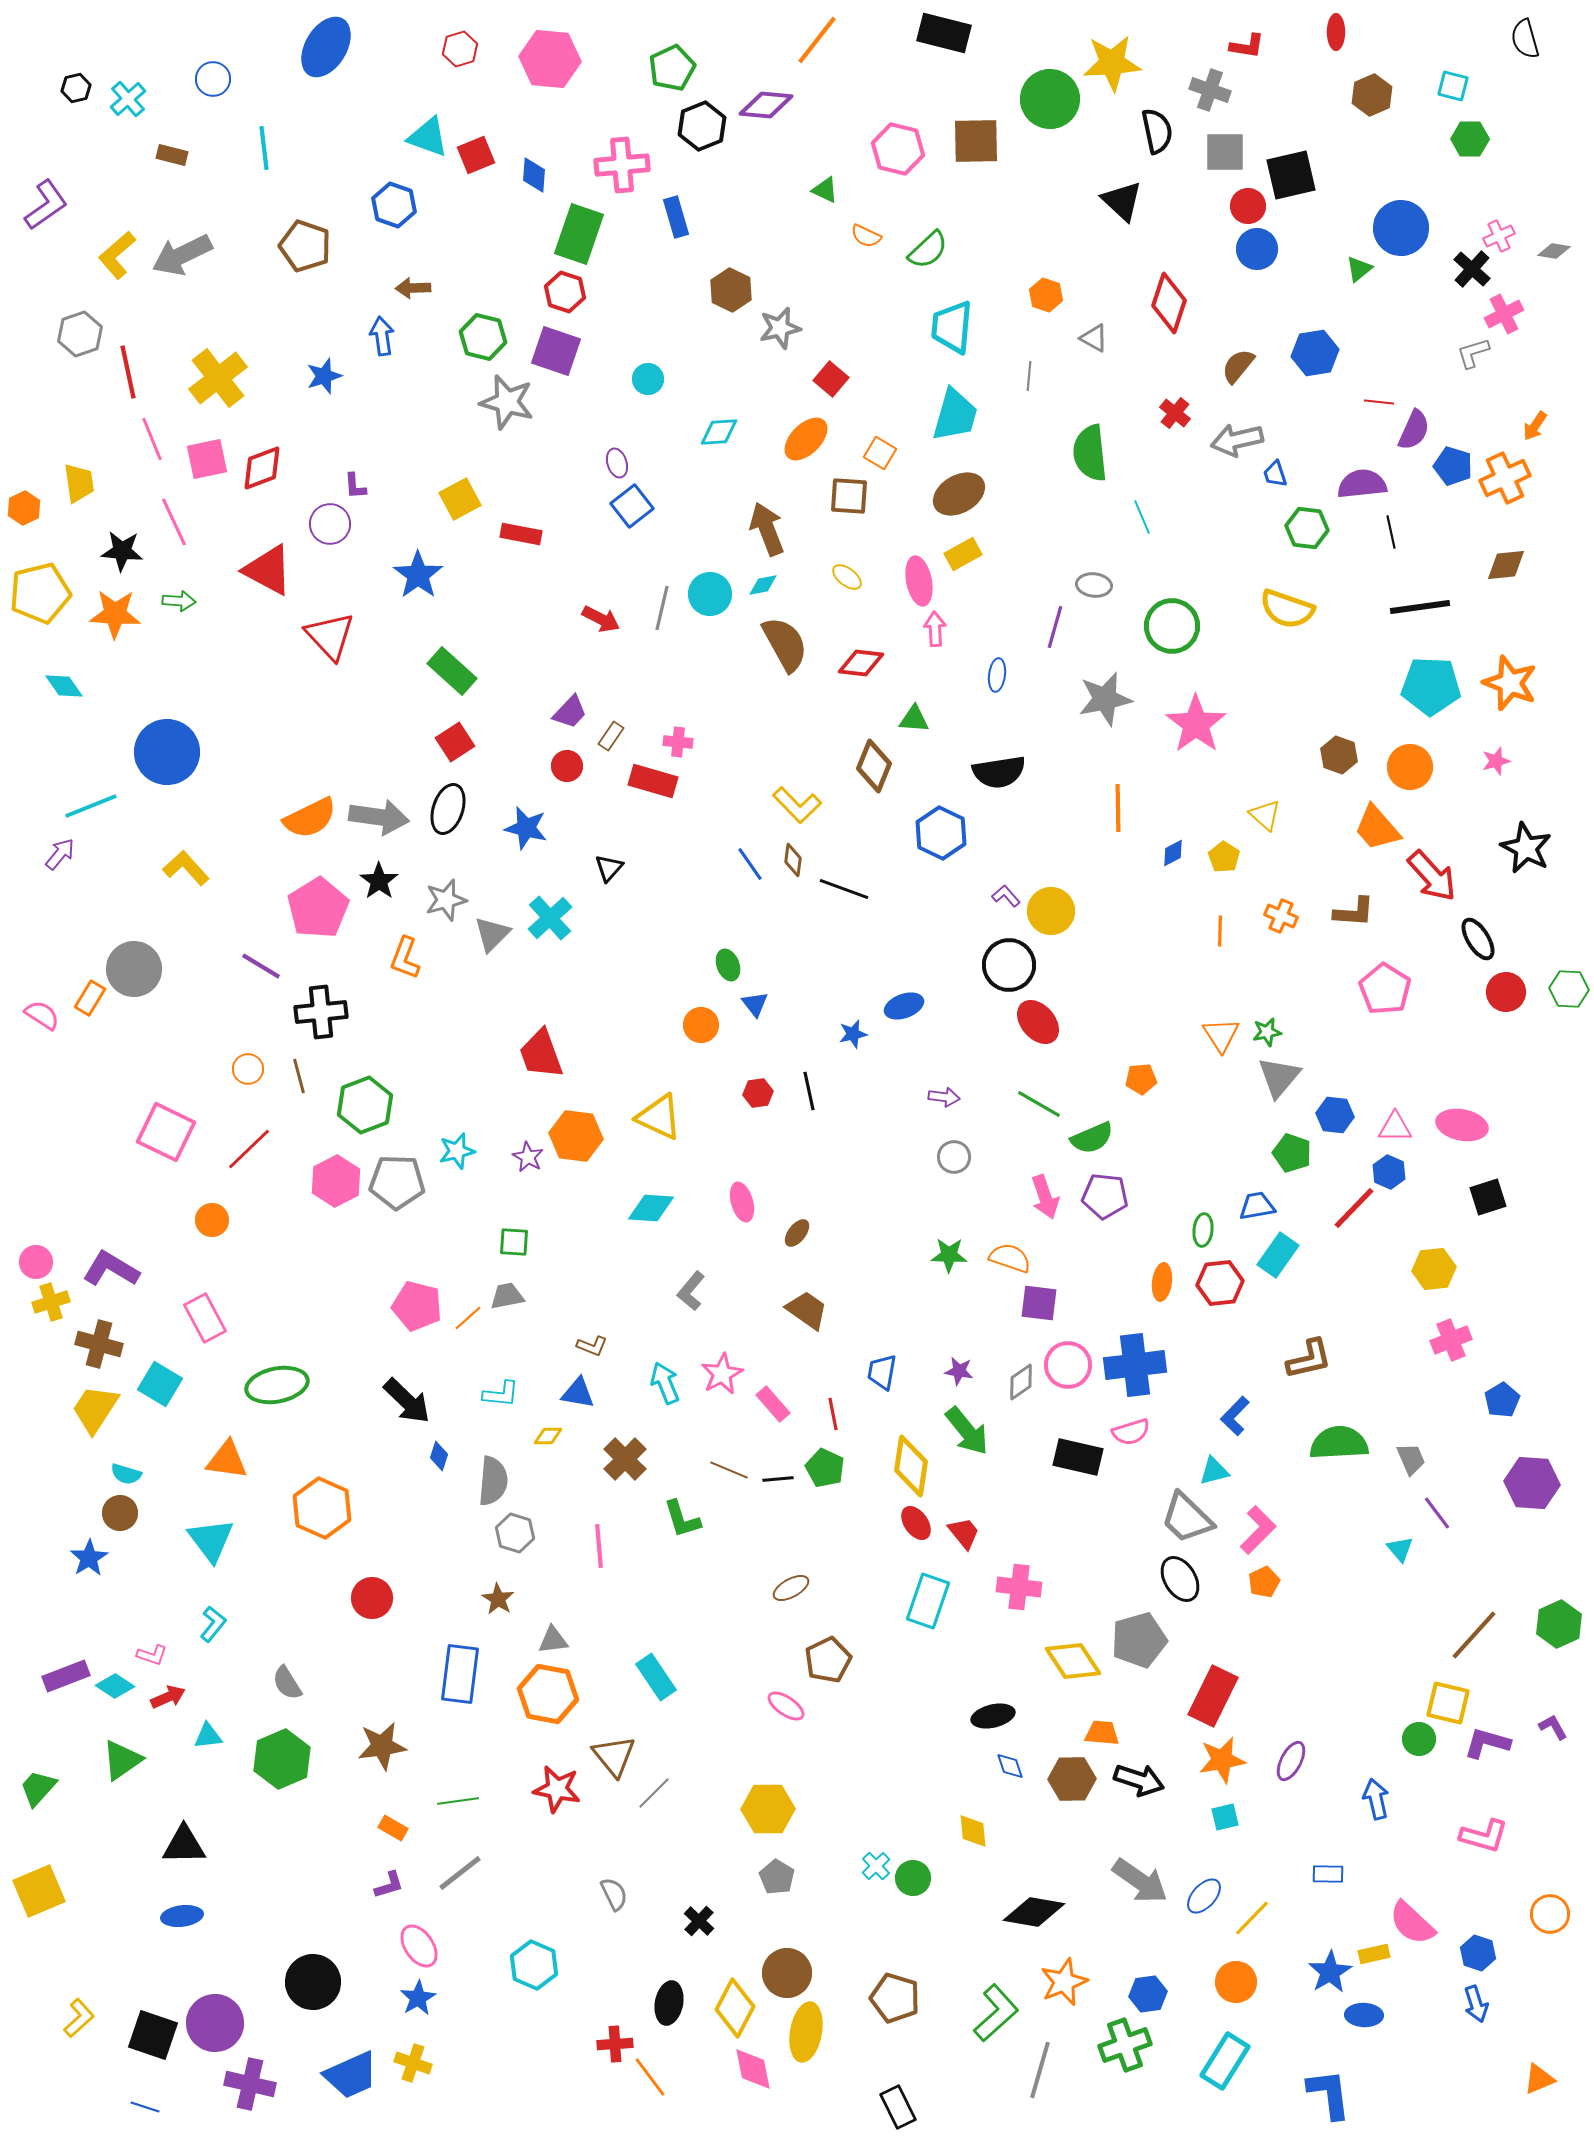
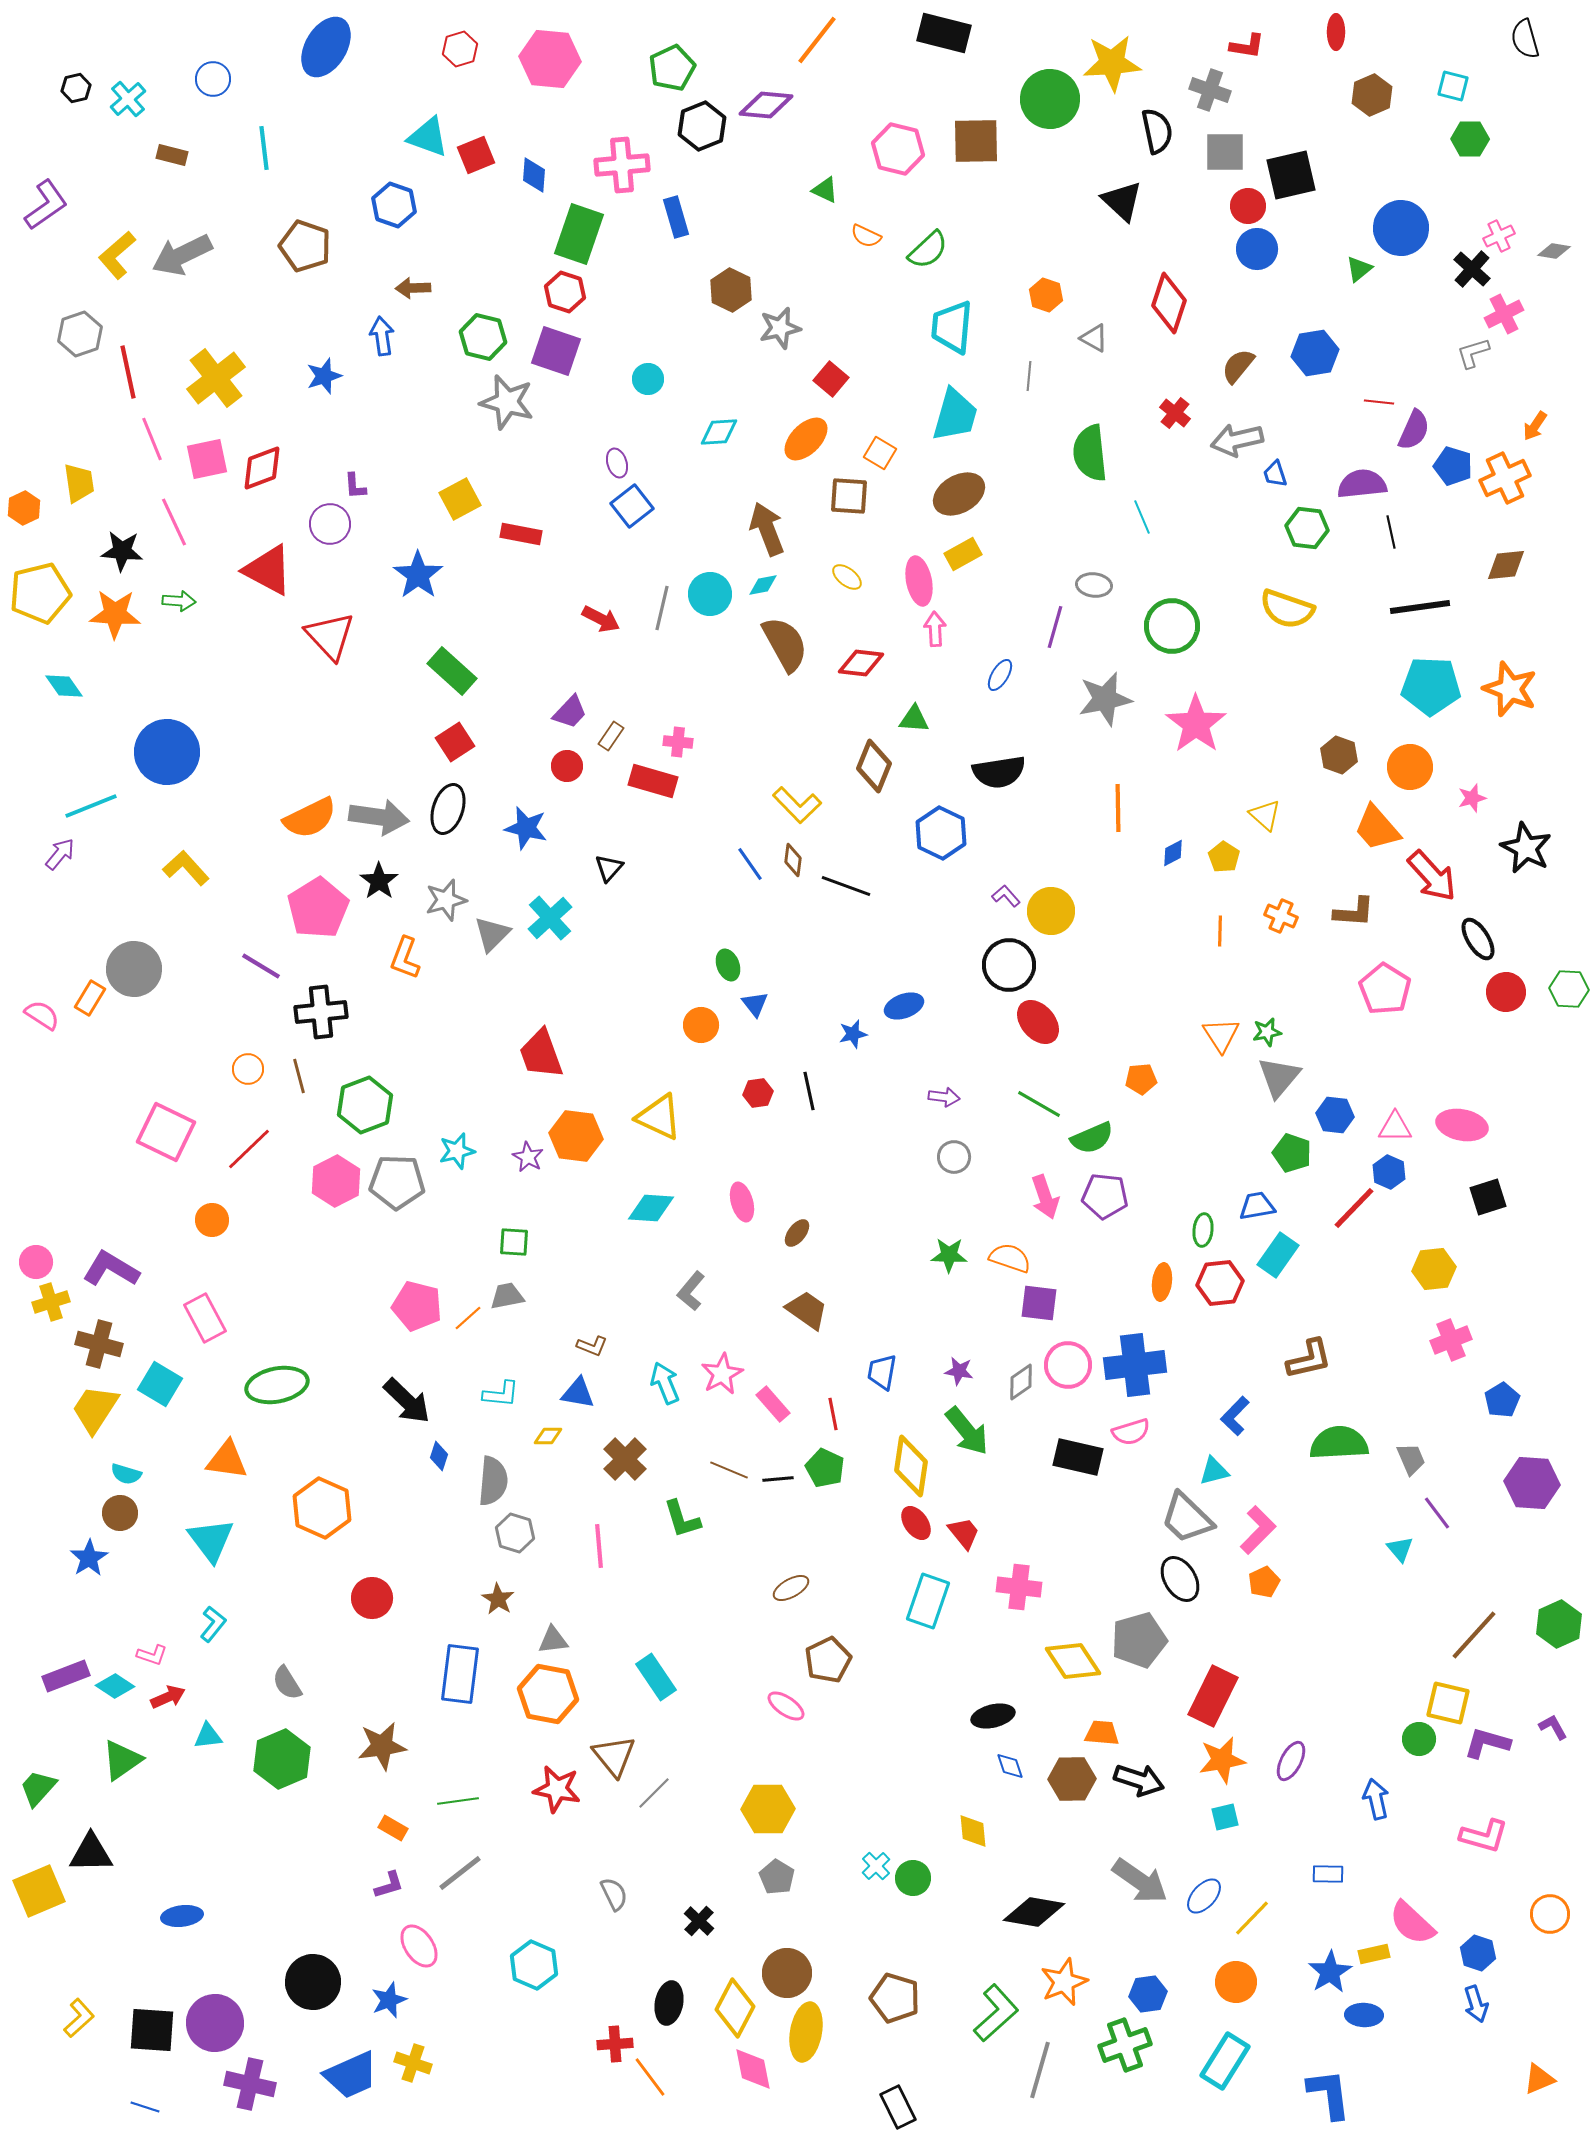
yellow cross at (218, 378): moved 2 px left
blue ellipse at (997, 675): moved 3 px right; rotated 24 degrees clockwise
orange star at (1510, 683): moved 6 px down
pink star at (1496, 761): moved 24 px left, 37 px down
black line at (844, 889): moved 2 px right, 3 px up
black triangle at (184, 1845): moved 93 px left, 8 px down
blue star at (418, 1998): moved 29 px left, 2 px down; rotated 9 degrees clockwise
black square at (153, 2035): moved 1 px left, 5 px up; rotated 15 degrees counterclockwise
